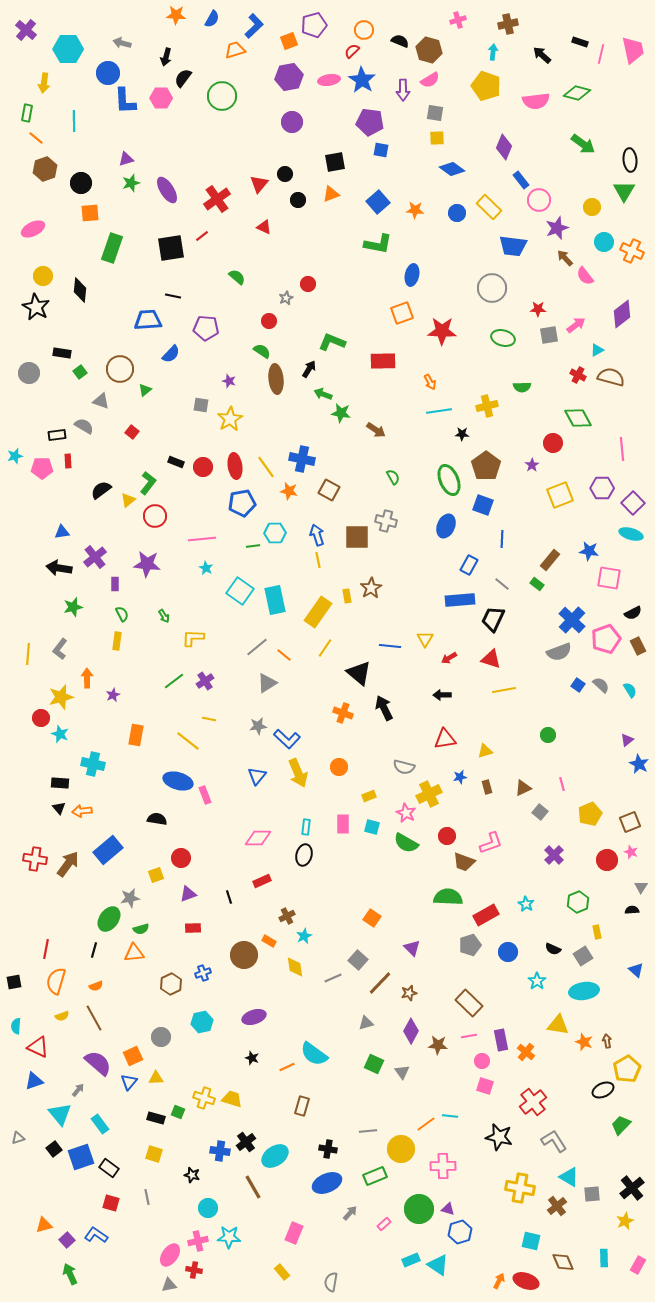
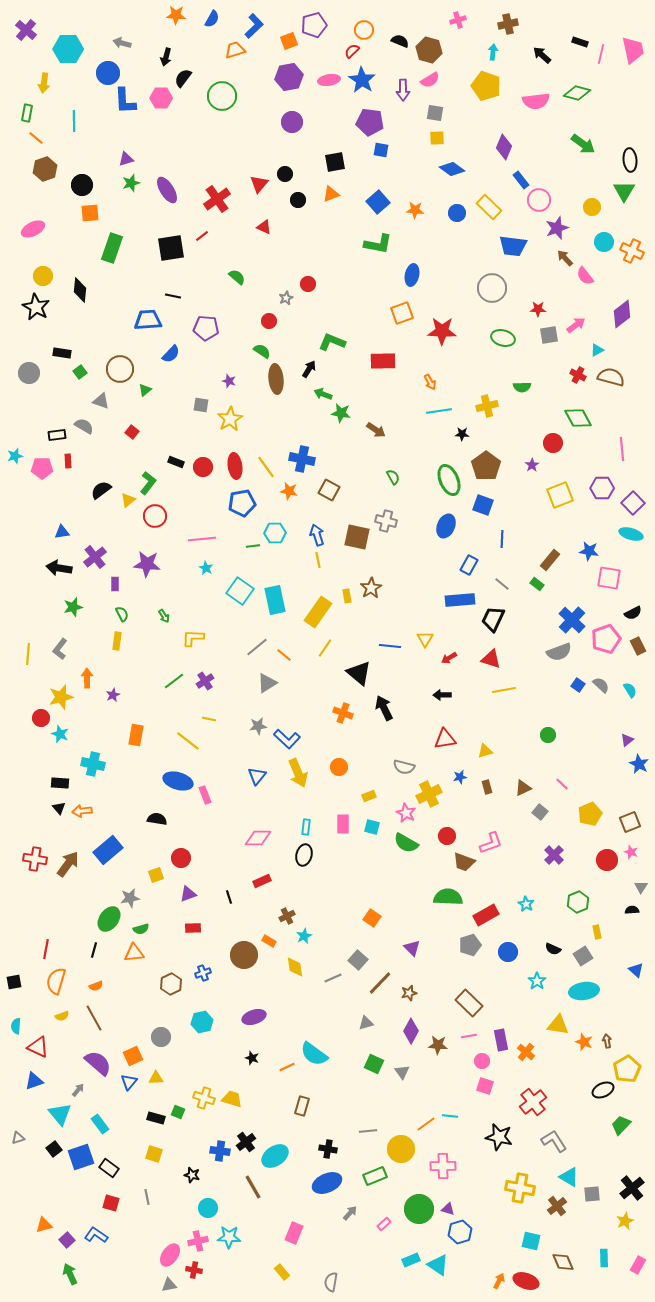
black circle at (81, 183): moved 1 px right, 2 px down
brown square at (357, 537): rotated 12 degrees clockwise
pink line at (562, 784): rotated 32 degrees counterclockwise
